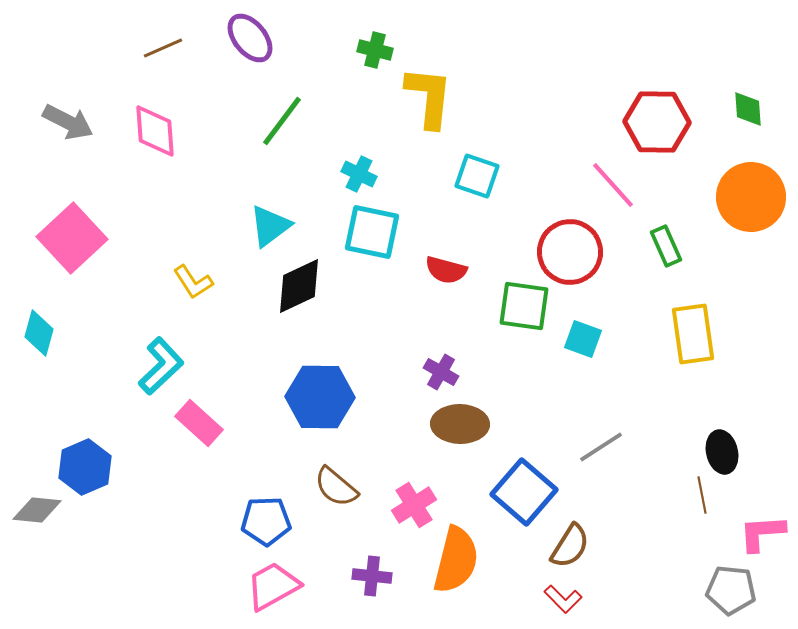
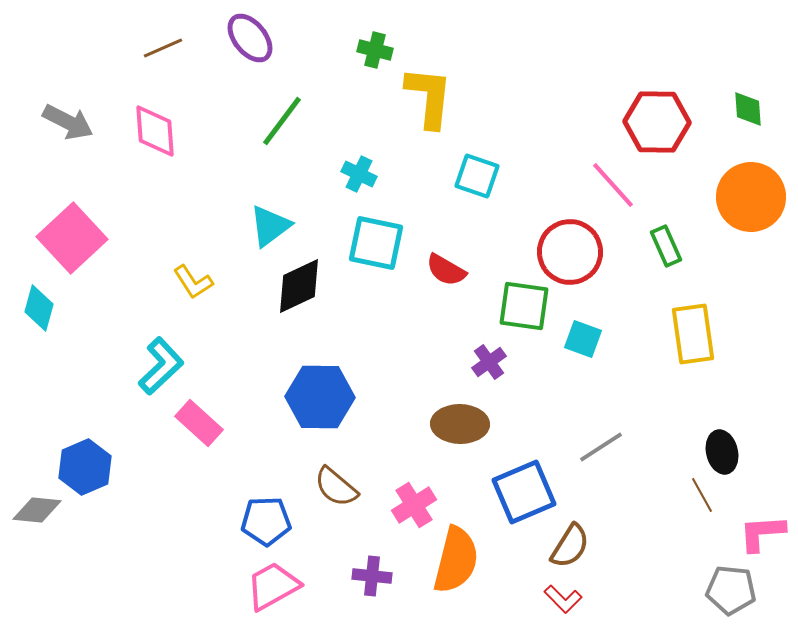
cyan square at (372, 232): moved 4 px right, 11 px down
red semicircle at (446, 270): rotated 15 degrees clockwise
cyan diamond at (39, 333): moved 25 px up
purple cross at (441, 372): moved 48 px right, 10 px up; rotated 24 degrees clockwise
blue square at (524, 492): rotated 26 degrees clockwise
brown line at (702, 495): rotated 18 degrees counterclockwise
